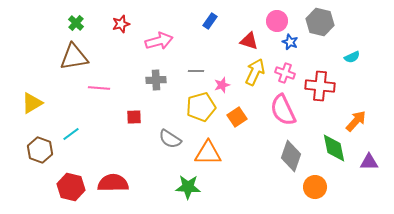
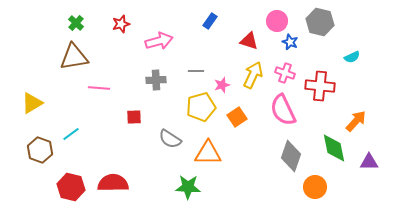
yellow arrow: moved 2 px left, 3 px down
